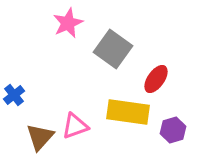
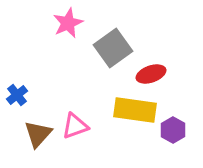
gray square: moved 1 px up; rotated 18 degrees clockwise
red ellipse: moved 5 px left, 5 px up; rotated 36 degrees clockwise
blue cross: moved 3 px right
yellow rectangle: moved 7 px right, 2 px up
purple hexagon: rotated 15 degrees counterclockwise
brown triangle: moved 2 px left, 3 px up
